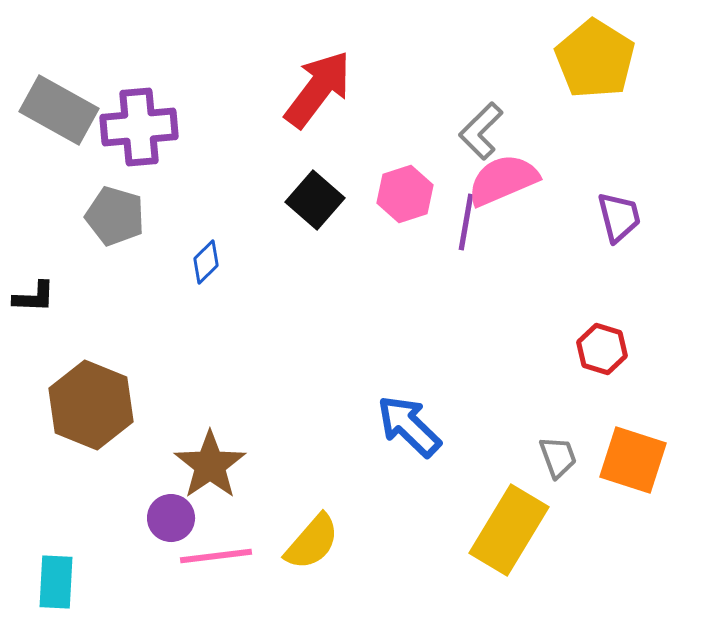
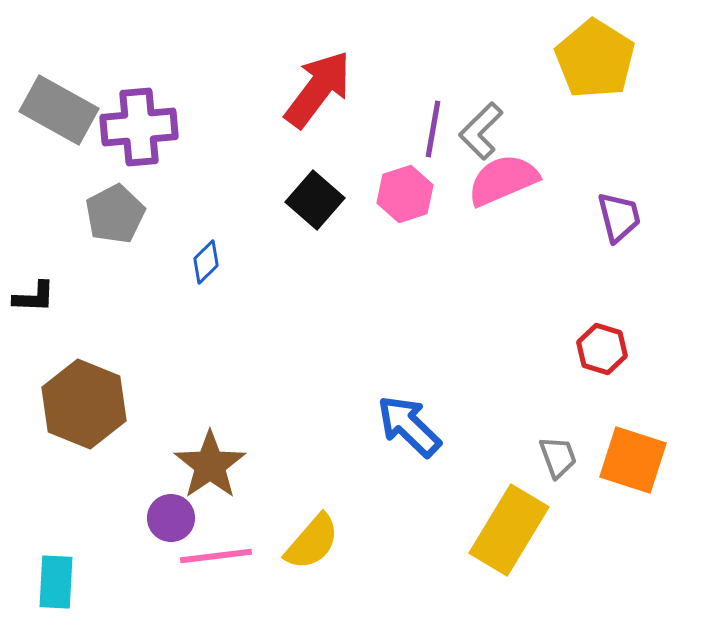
gray pentagon: moved 2 px up; rotated 28 degrees clockwise
purple line: moved 33 px left, 93 px up
brown hexagon: moved 7 px left, 1 px up
